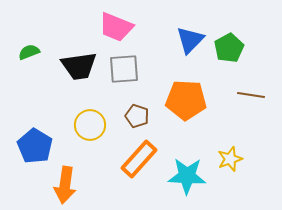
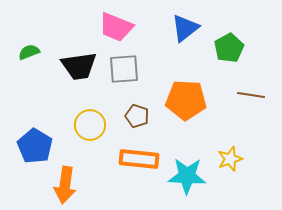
blue triangle: moved 5 px left, 12 px up; rotated 8 degrees clockwise
orange rectangle: rotated 54 degrees clockwise
